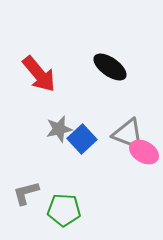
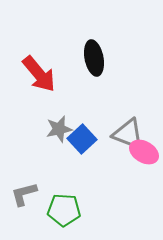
black ellipse: moved 16 px left, 9 px up; rotated 44 degrees clockwise
gray L-shape: moved 2 px left, 1 px down
